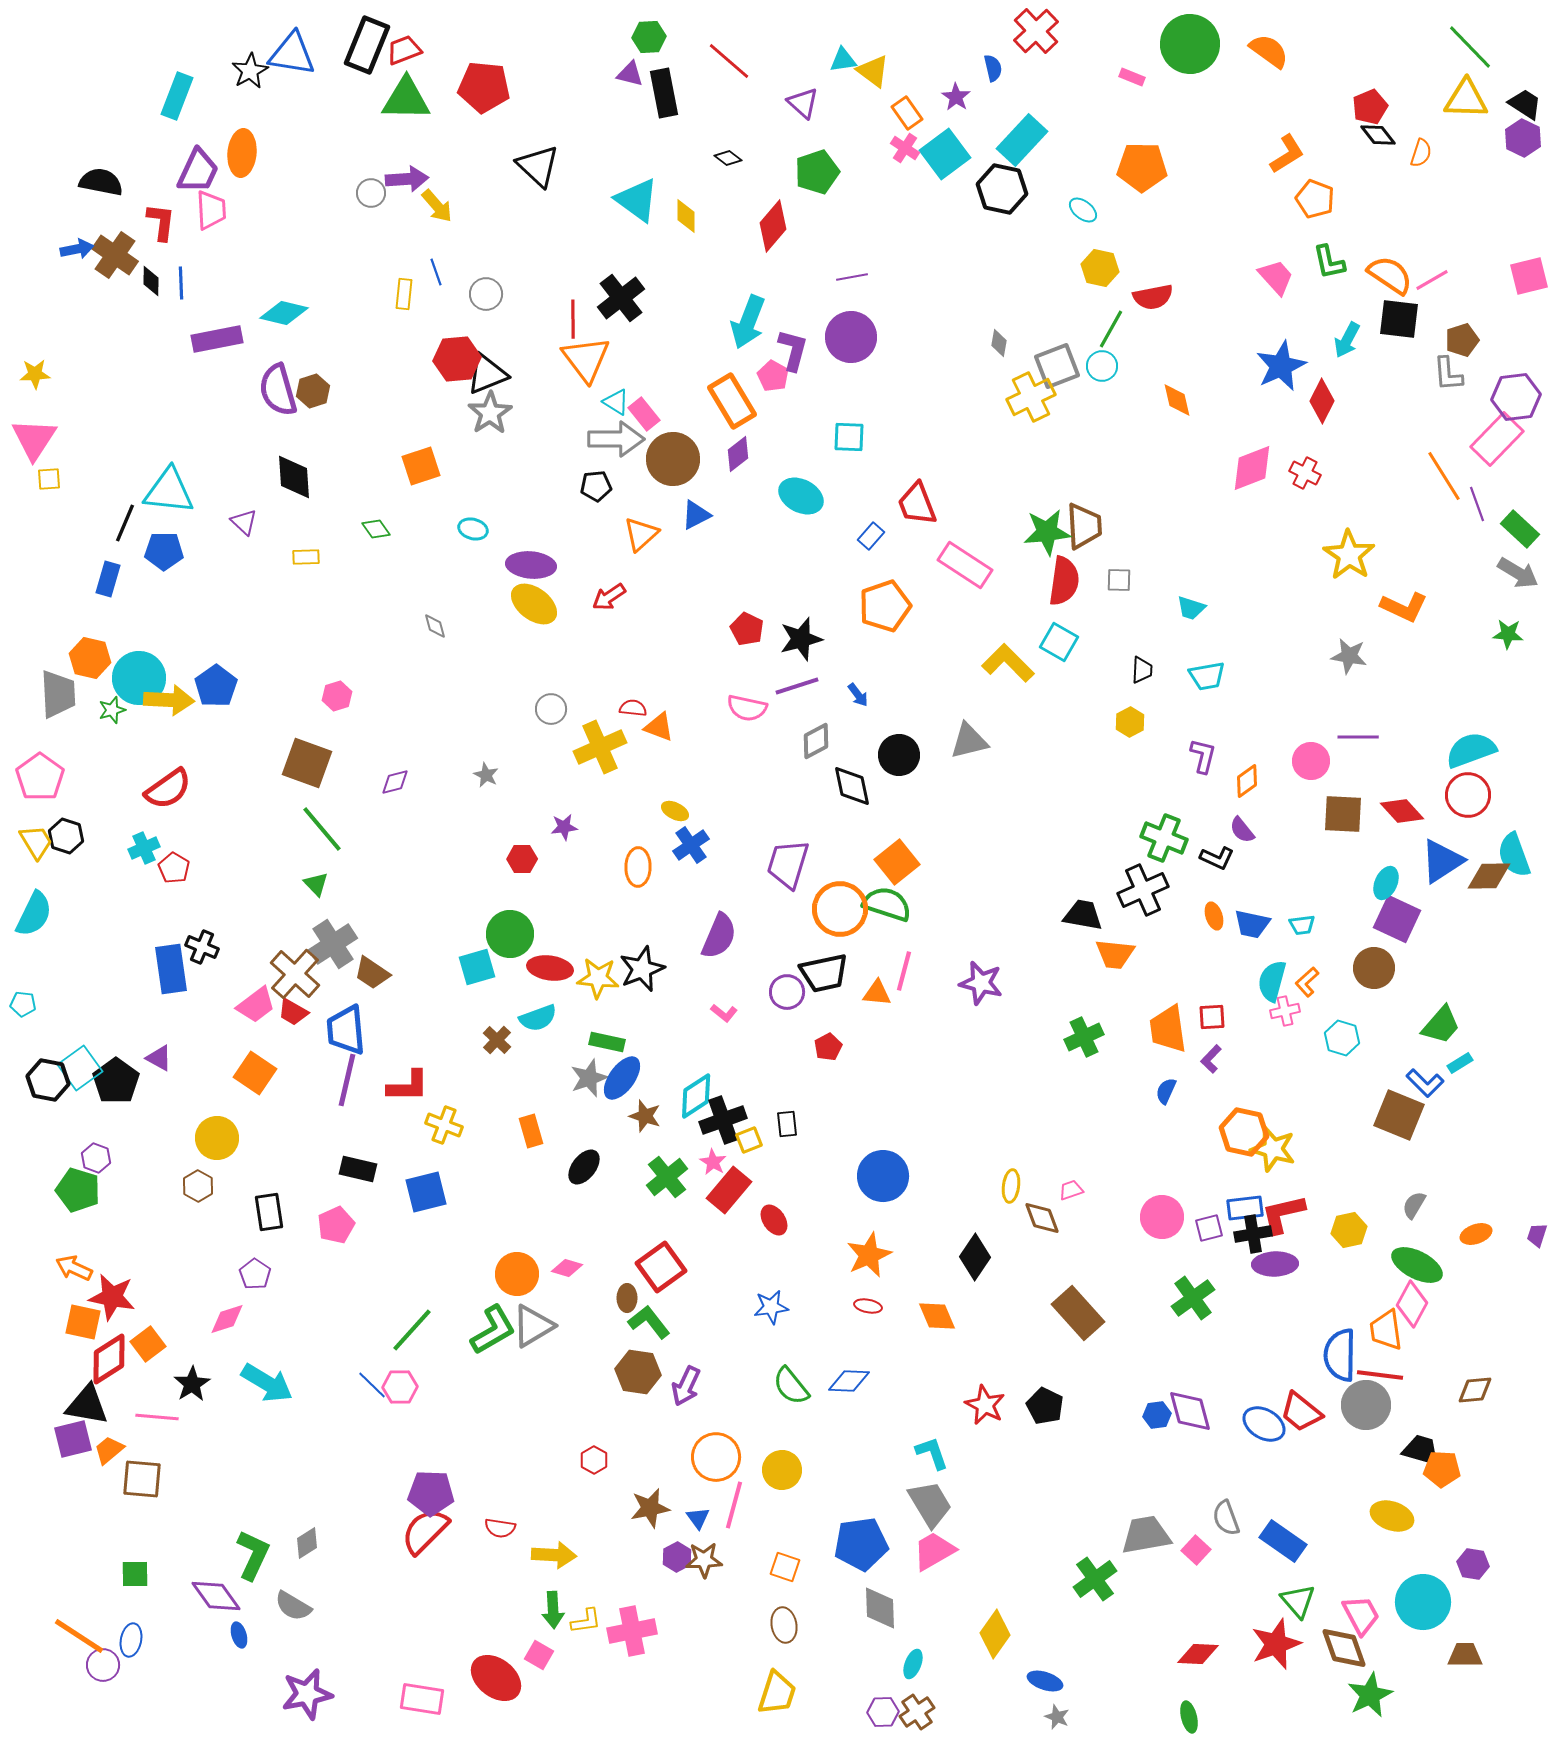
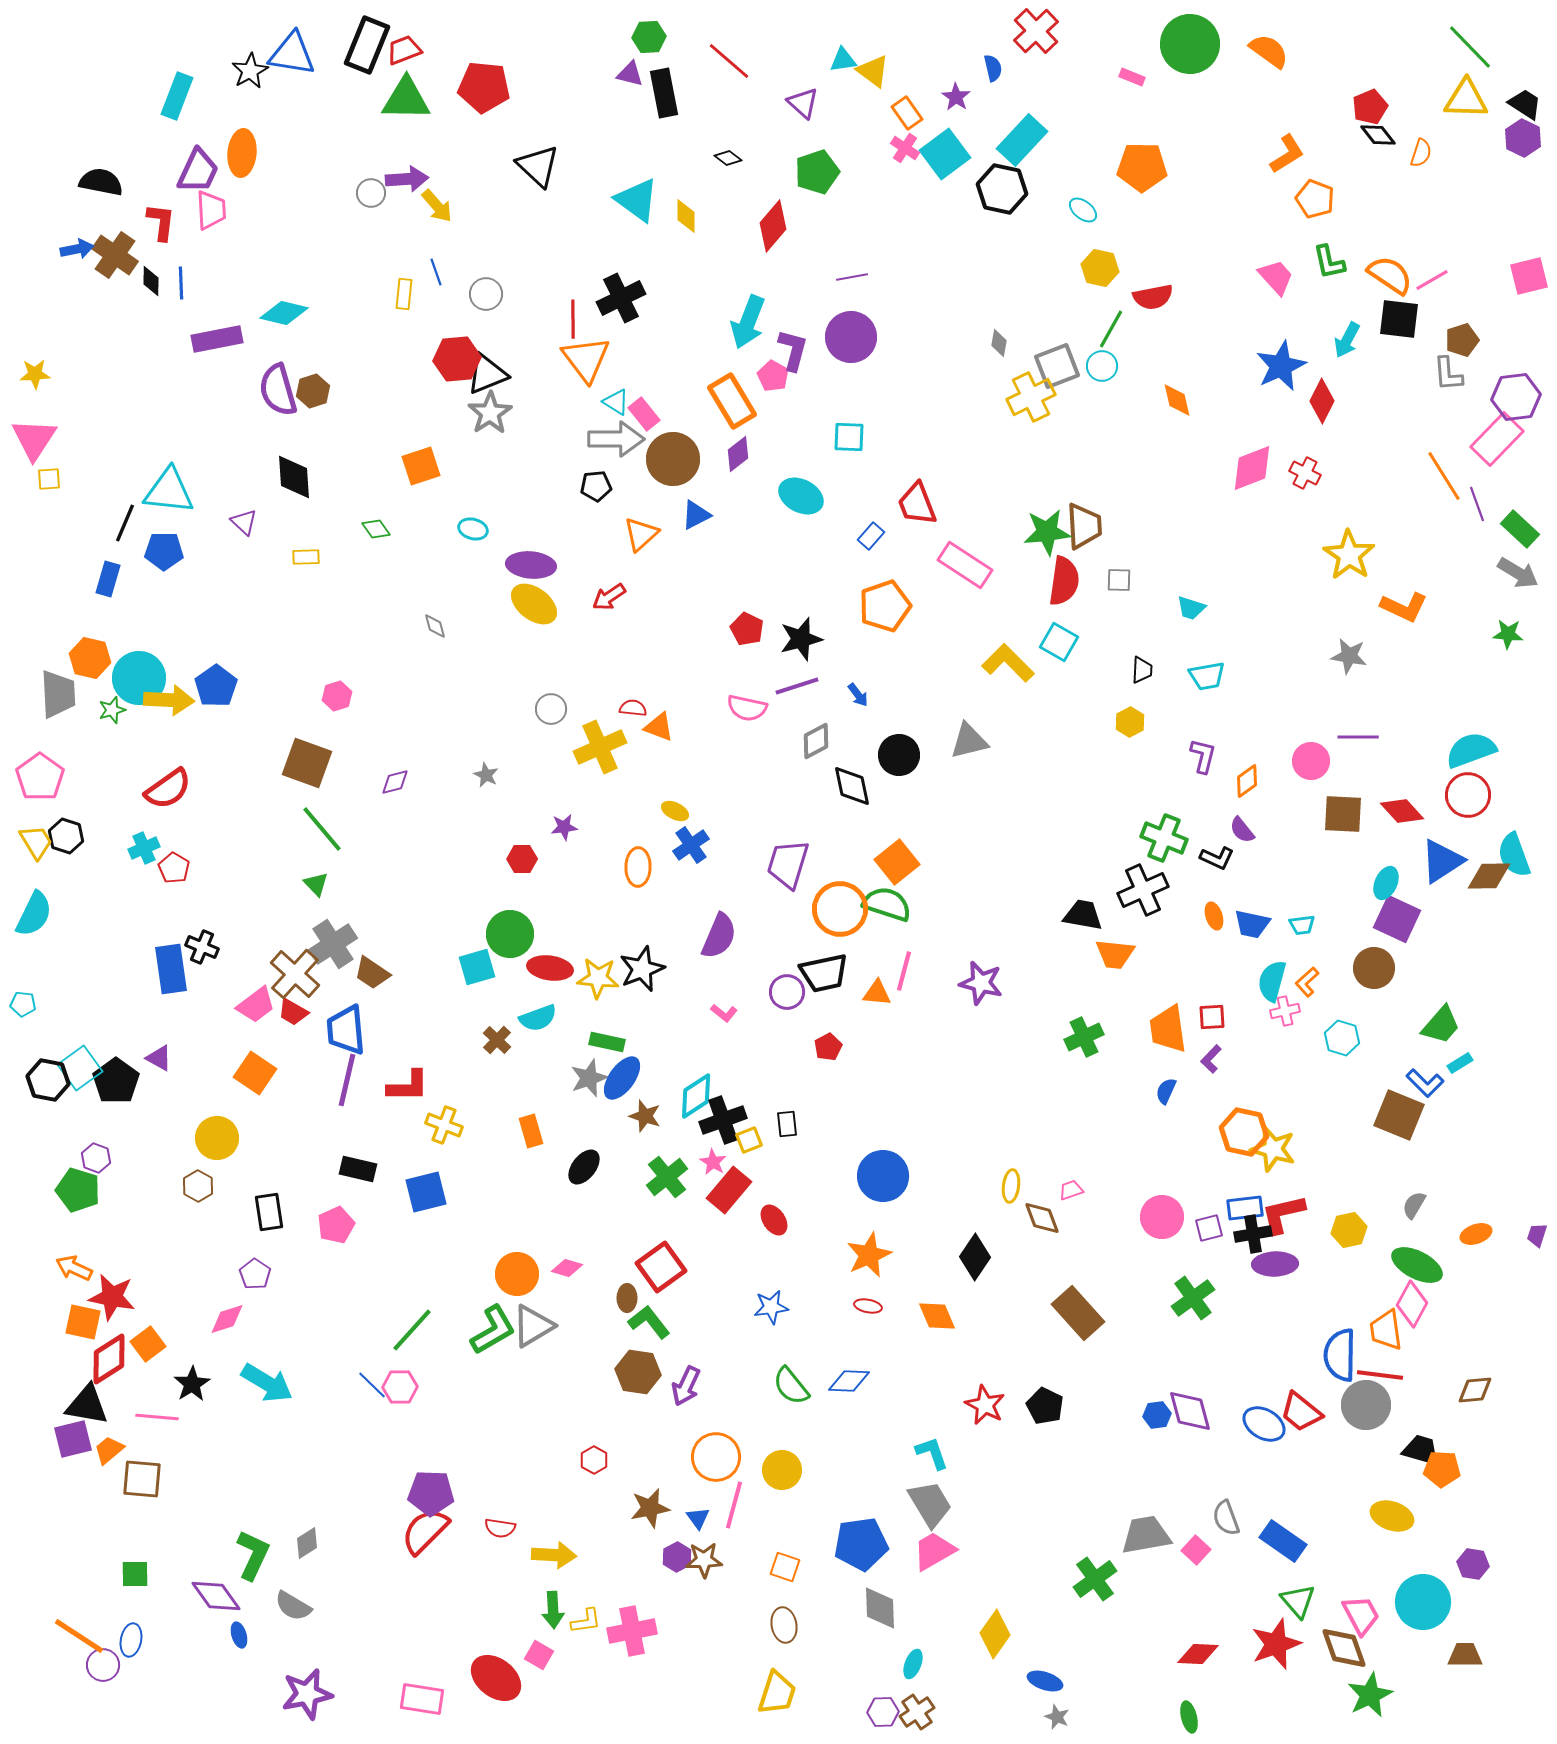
black cross at (621, 298): rotated 12 degrees clockwise
